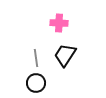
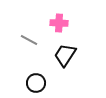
gray line: moved 7 px left, 18 px up; rotated 54 degrees counterclockwise
